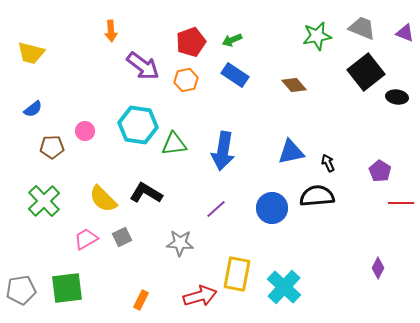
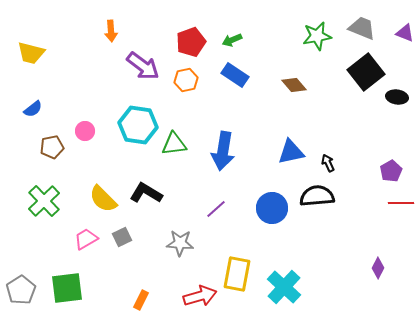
brown pentagon: rotated 10 degrees counterclockwise
purple pentagon: moved 11 px right; rotated 10 degrees clockwise
gray pentagon: rotated 24 degrees counterclockwise
